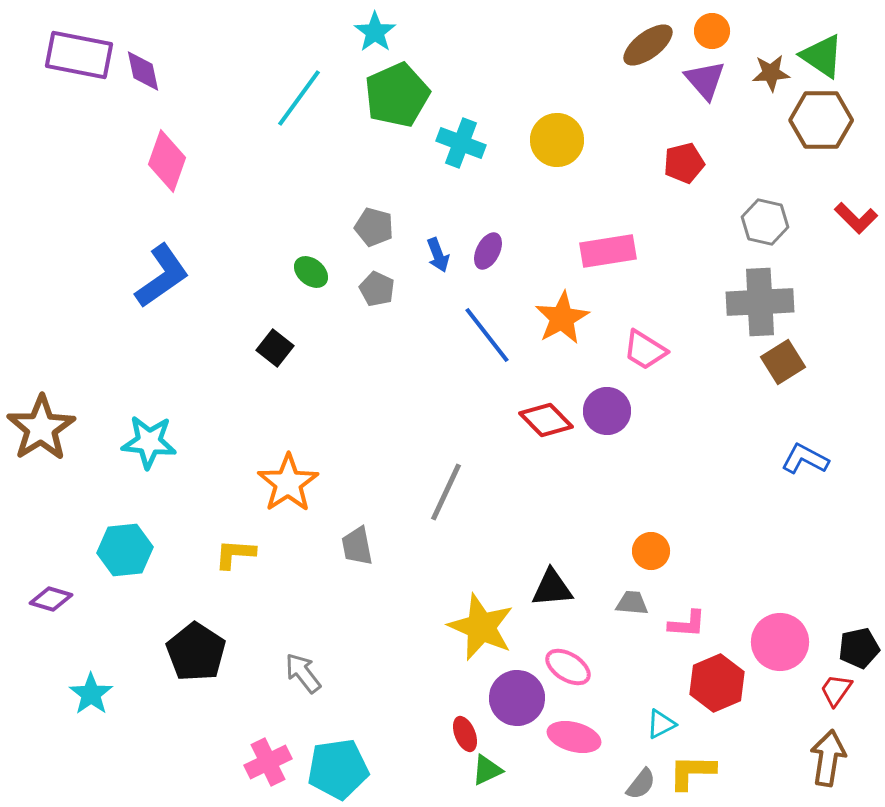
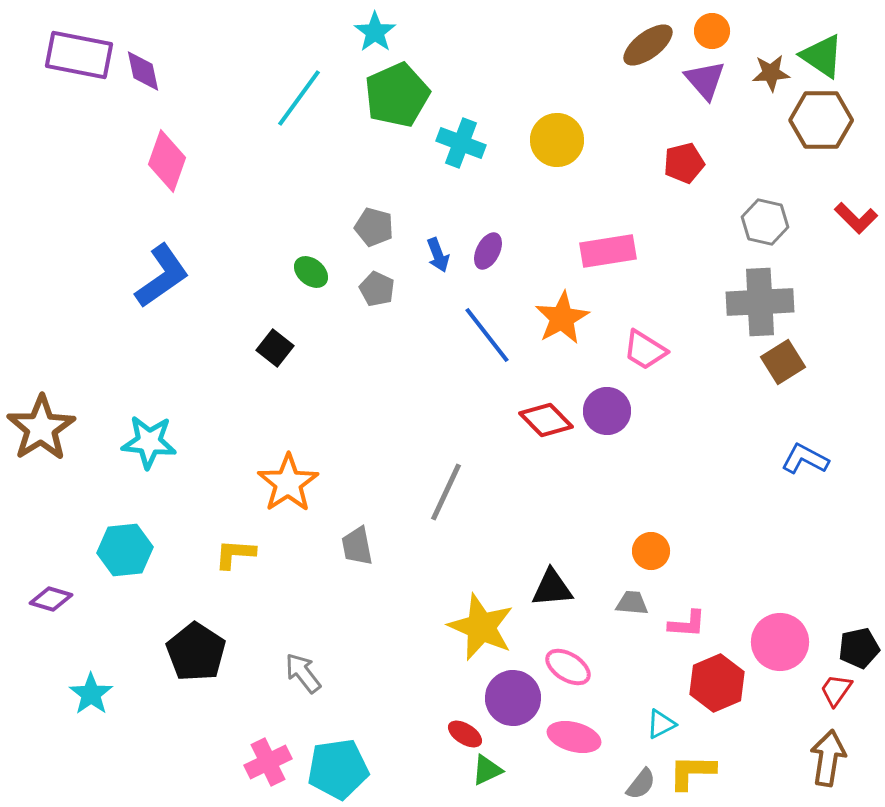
purple circle at (517, 698): moved 4 px left
red ellipse at (465, 734): rotated 36 degrees counterclockwise
